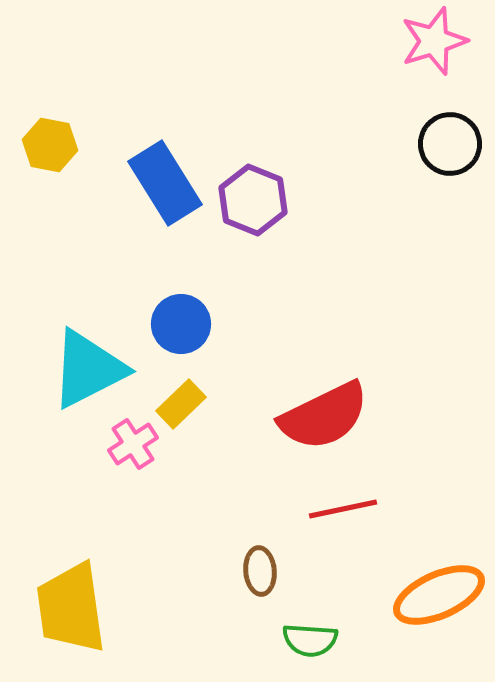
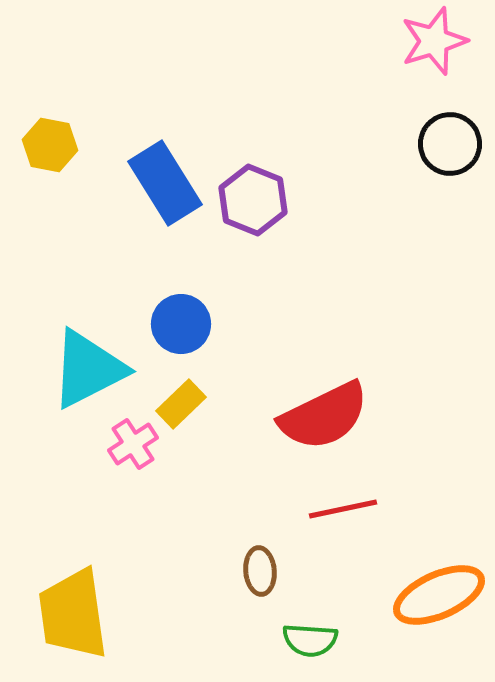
yellow trapezoid: moved 2 px right, 6 px down
